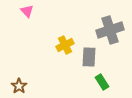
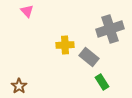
gray cross: moved 1 px up
yellow cross: rotated 24 degrees clockwise
gray rectangle: rotated 54 degrees counterclockwise
